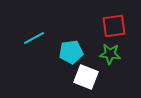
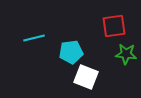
cyan line: rotated 15 degrees clockwise
green star: moved 16 px right
